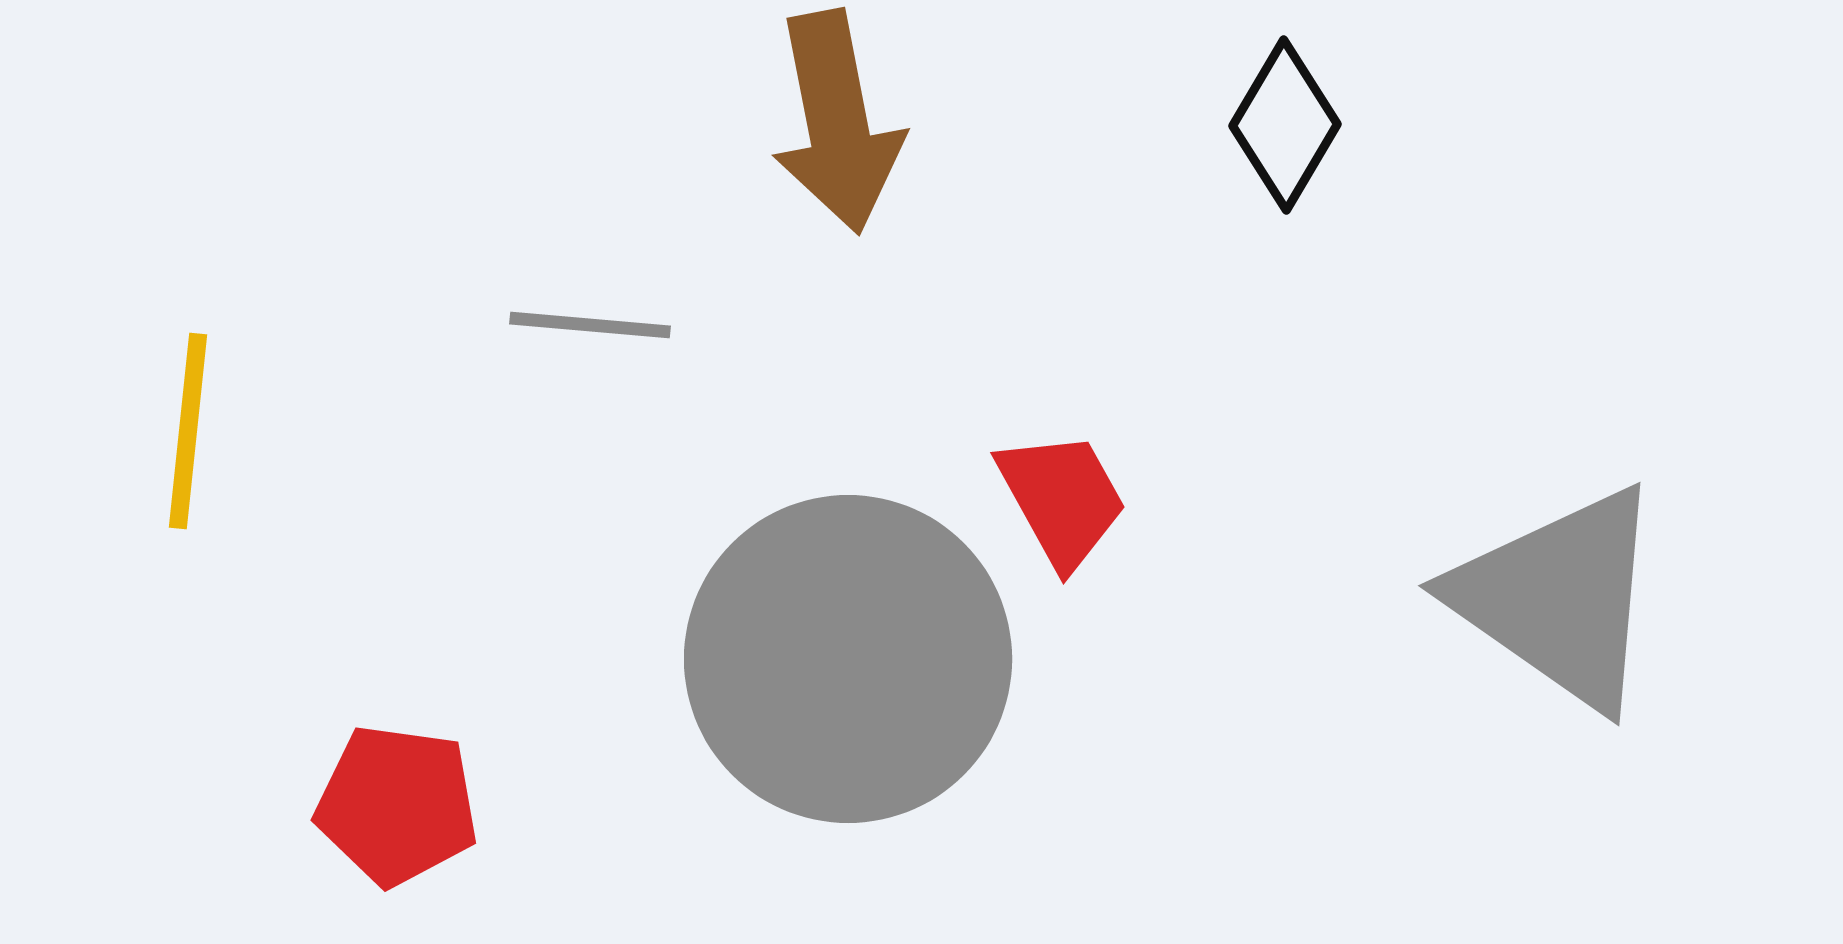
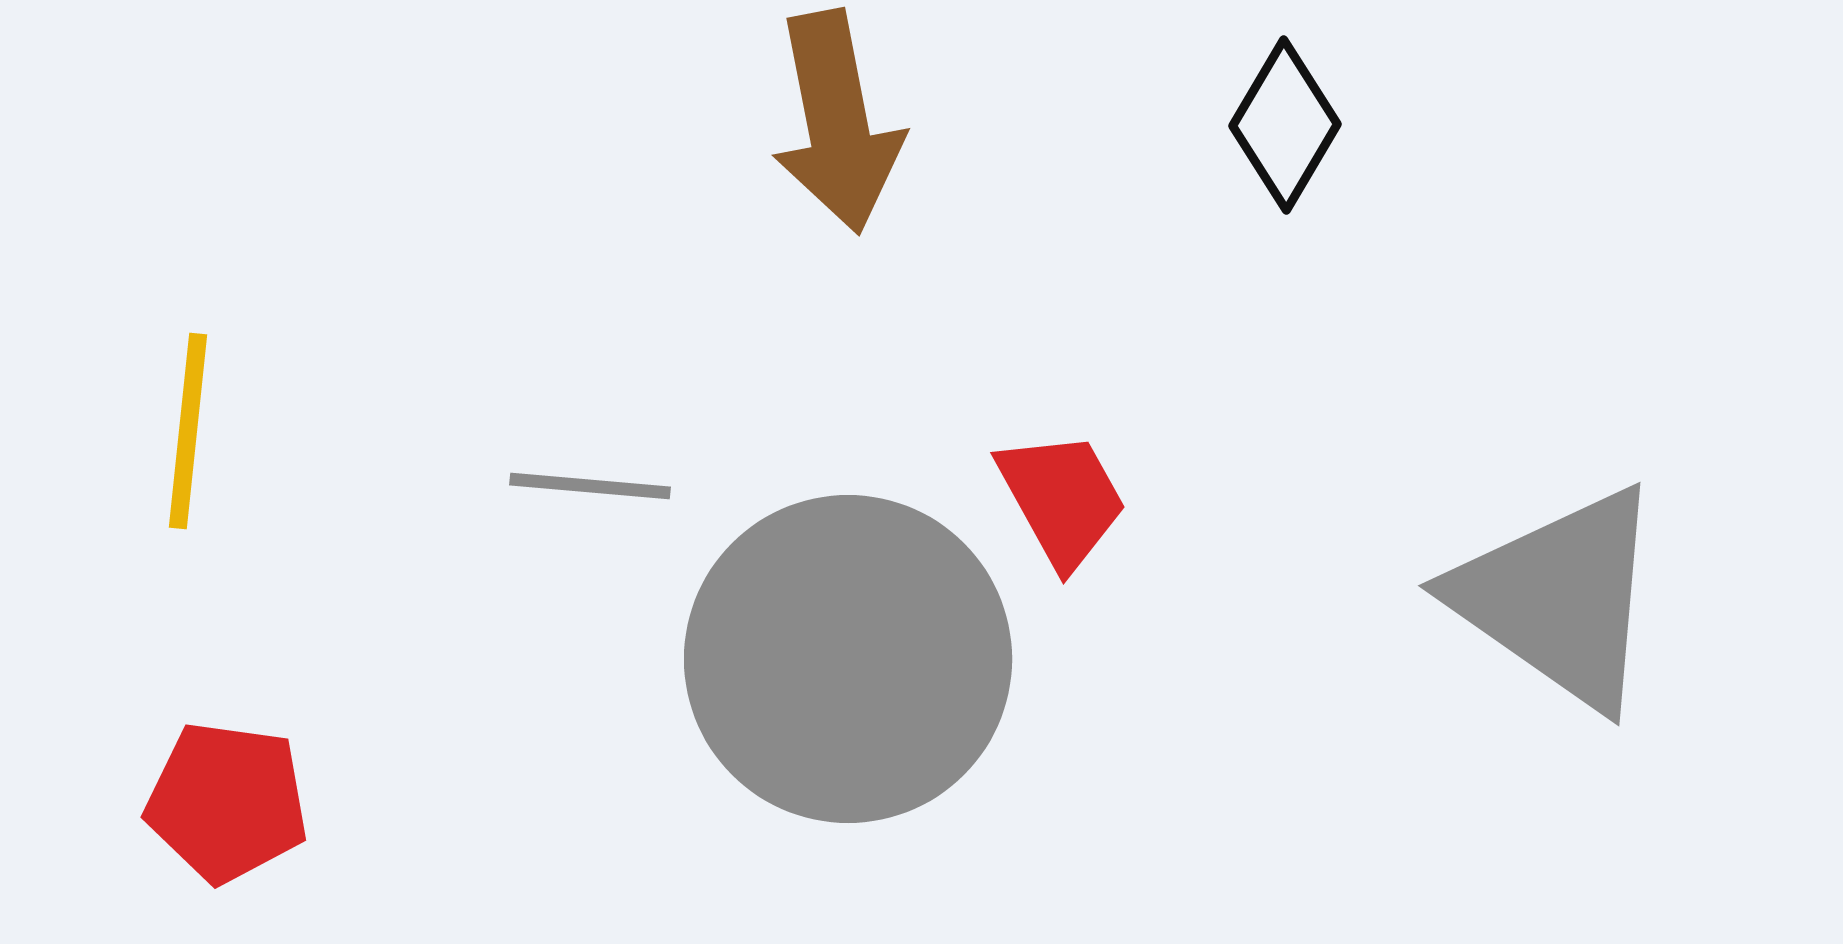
gray line: moved 161 px down
red pentagon: moved 170 px left, 3 px up
